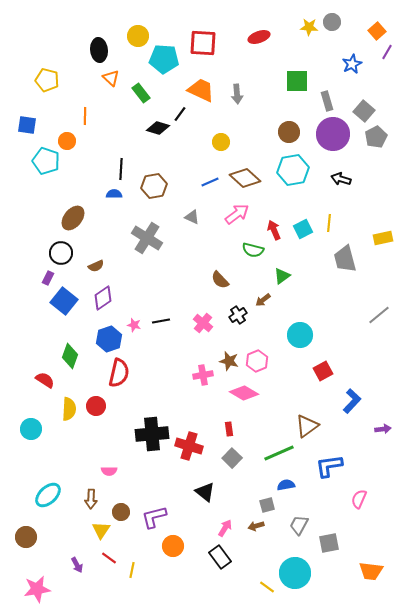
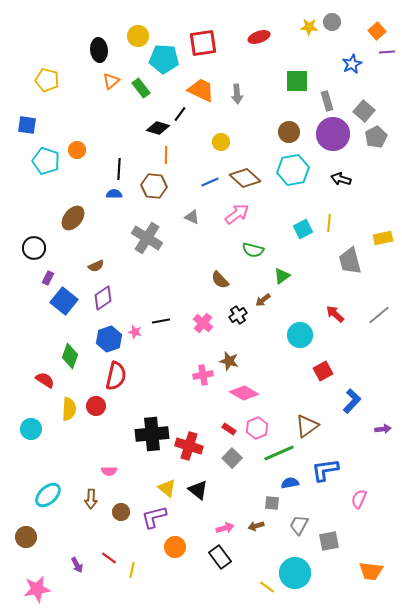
red square at (203, 43): rotated 12 degrees counterclockwise
purple line at (387, 52): rotated 56 degrees clockwise
orange triangle at (111, 78): moved 3 px down; rotated 36 degrees clockwise
green rectangle at (141, 93): moved 5 px up
orange line at (85, 116): moved 81 px right, 39 px down
orange circle at (67, 141): moved 10 px right, 9 px down
black line at (121, 169): moved 2 px left
brown hexagon at (154, 186): rotated 15 degrees clockwise
red arrow at (274, 230): moved 61 px right, 84 px down; rotated 24 degrees counterclockwise
black circle at (61, 253): moved 27 px left, 5 px up
gray trapezoid at (345, 259): moved 5 px right, 2 px down
pink star at (134, 325): moved 1 px right, 7 px down
pink hexagon at (257, 361): moved 67 px down
red semicircle at (119, 373): moved 3 px left, 3 px down
red rectangle at (229, 429): rotated 48 degrees counterclockwise
blue L-shape at (329, 466): moved 4 px left, 4 px down
blue semicircle at (286, 485): moved 4 px right, 2 px up
black triangle at (205, 492): moved 7 px left, 2 px up
gray square at (267, 505): moved 5 px right, 2 px up; rotated 21 degrees clockwise
pink arrow at (225, 528): rotated 42 degrees clockwise
yellow triangle at (101, 530): moved 66 px right, 42 px up; rotated 24 degrees counterclockwise
gray square at (329, 543): moved 2 px up
orange circle at (173, 546): moved 2 px right, 1 px down
